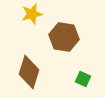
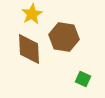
yellow star: rotated 15 degrees counterclockwise
brown diamond: moved 23 px up; rotated 20 degrees counterclockwise
